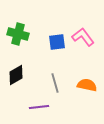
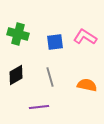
pink L-shape: moved 2 px right; rotated 20 degrees counterclockwise
blue square: moved 2 px left
gray line: moved 5 px left, 6 px up
